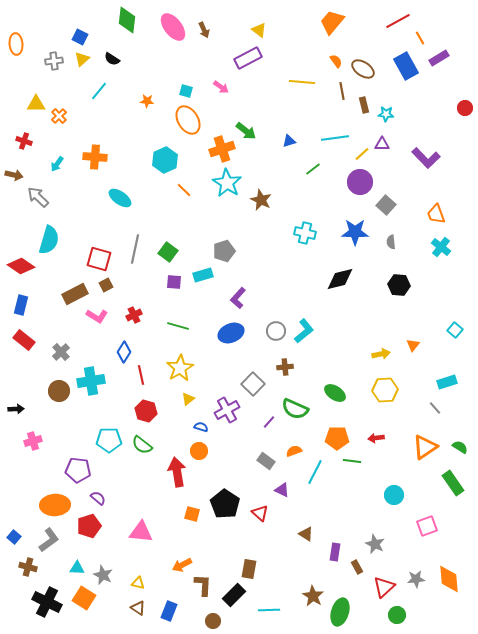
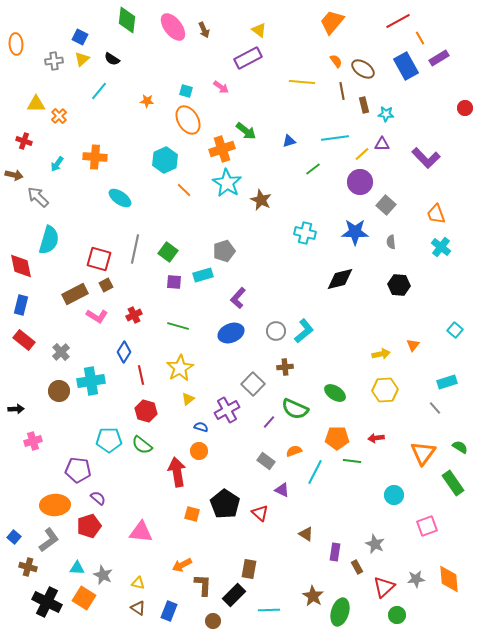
red diamond at (21, 266): rotated 44 degrees clockwise
orange triangle at (425, 447): moved 2 px left, 6 px down; rotated 20 degrees counterclockwise
